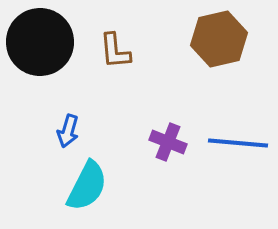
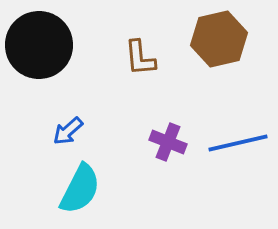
black circle: moved 1 px left, 3 px down
brown L-shape: moved 25 px right, 7 px down
blue arrow: rotated 32 degrees clockwise
blue line: rotated 18 degrees counterclockwise
cyan semicircle: moved 7 px left, 3 px down
